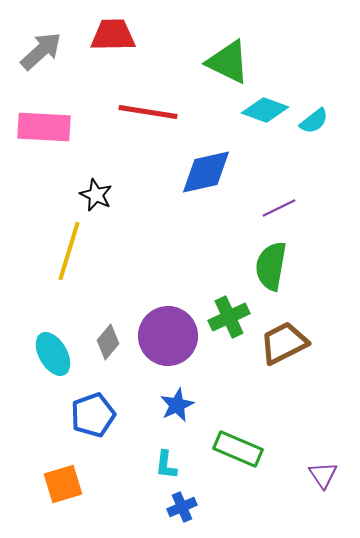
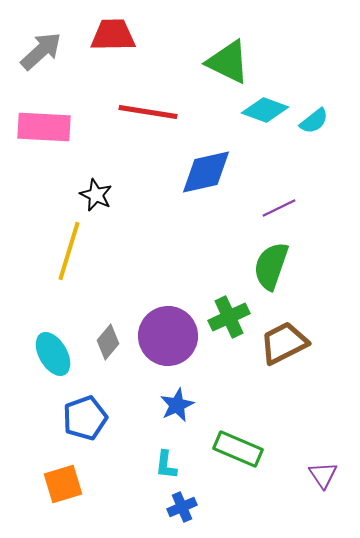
green semicircle: rotated 9 degrees clockwise
blue pentagon: moved 8 px left, 3 px down
